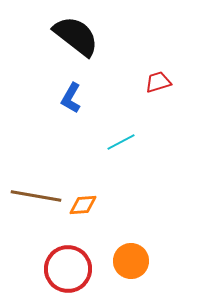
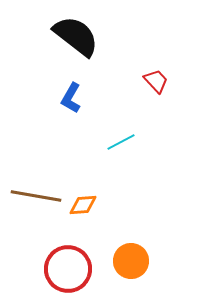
red trapezoid: moved 2 px left, 1 px up; rotated 64 degrees clockwise
